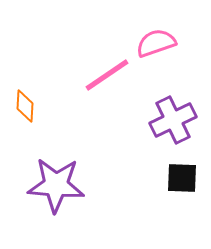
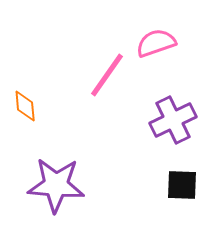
pink line: rotated 21 degrees counterclockwise
orange diamond: rotated 8 degrees counterclockwise
black square: moved 7 px down
